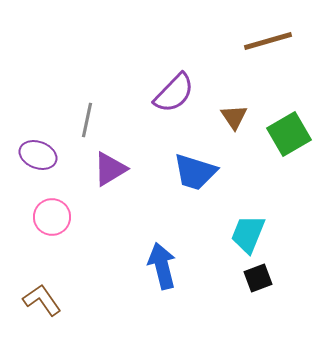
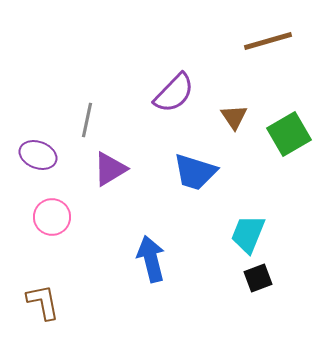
blue arrow: moved 11 px left, 7 px up
brown L-shape: moved 1 px right, 2 px down; rotated 24 degrees clockwise
